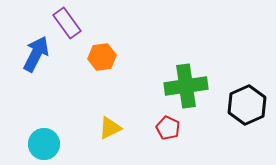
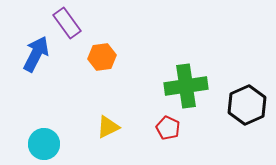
yellow triangle: moved 2 px left, 1 px up
